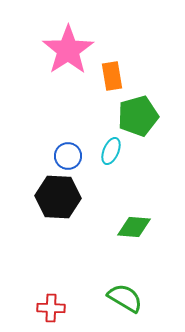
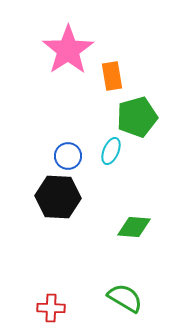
green pentagon: moved 1 px left, 1 px down
